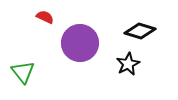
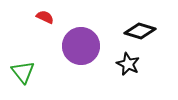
purple circle: moved 1 px right, 3 px down
black star: rotated 20 degrees counterclockwise
